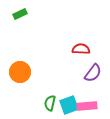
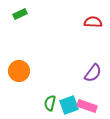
red semicircle: moved 12 px right, 27 px up
orange circle: moved 1 px left, 1 px up
pink rectangle: rotated 24 degrees clockwise
